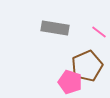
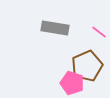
pink pentagon: moved 2 px right, 1 px down
